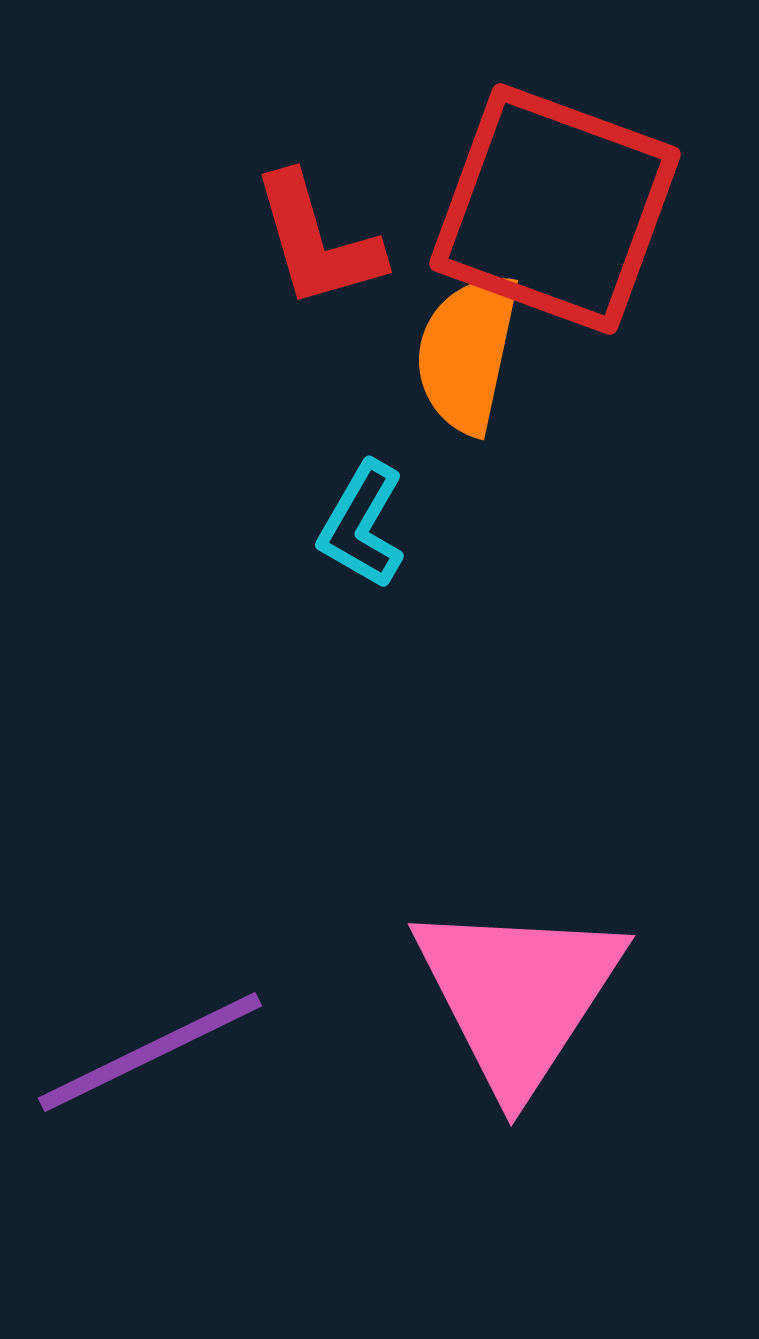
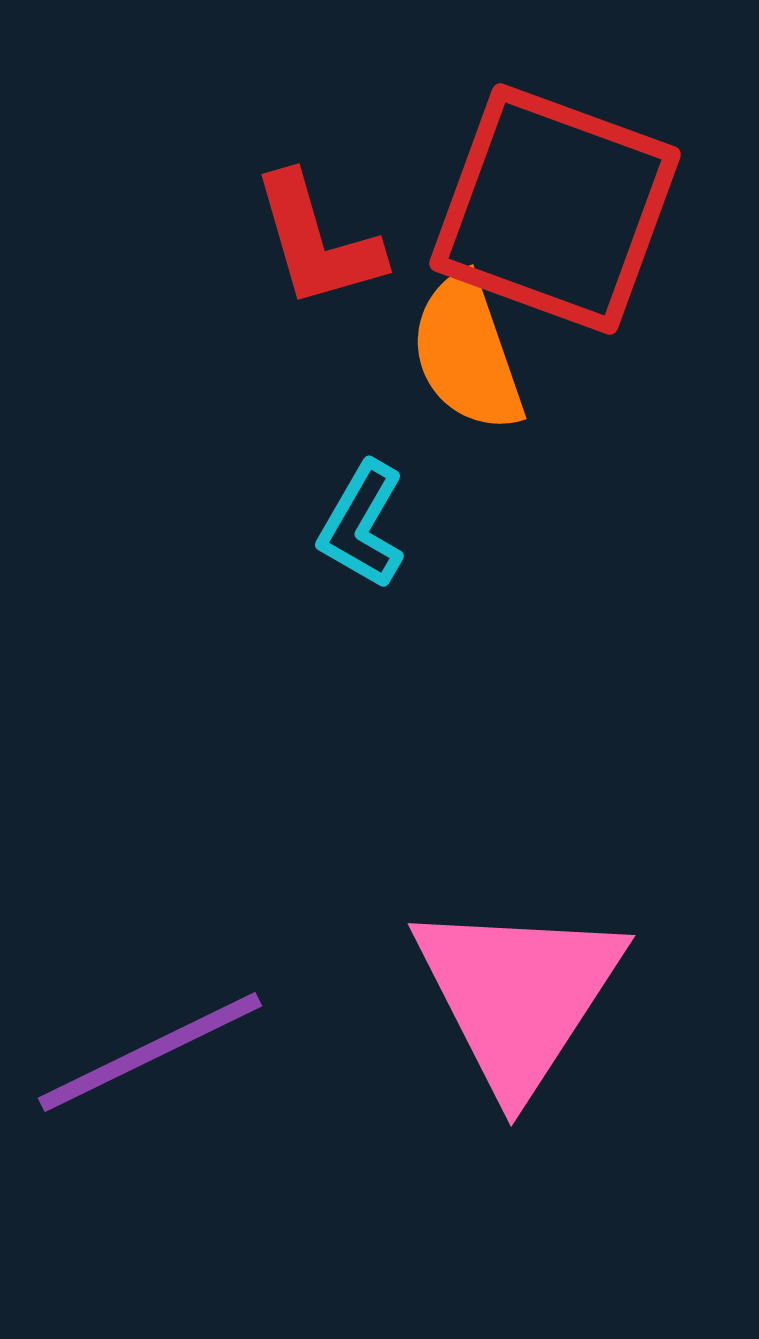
orange semicircle: rotated 31 degrees counterclockwise
